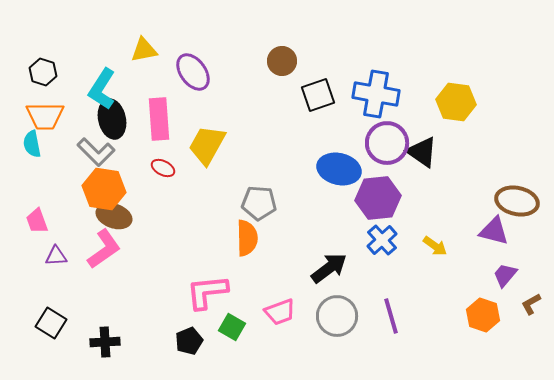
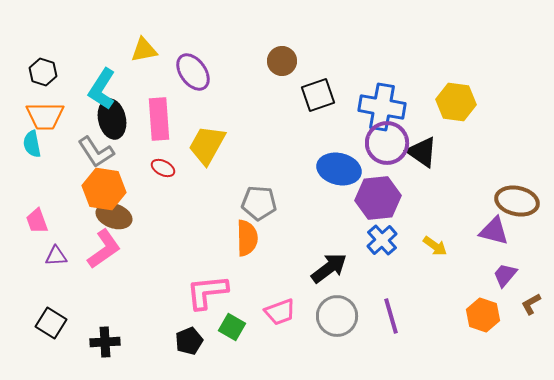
blue cross at (376, 94): moved 6 px right, 13 px down
gray L-shape at (96, 152): rotated 12 degrees clockwise
